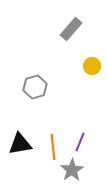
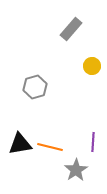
purple line: moved 13 px right; rotated 18 degrees counterclockwise
orange line: moved 3 px left; rotated 70 degrees counterclockwise
gray star: moved 4 px right
